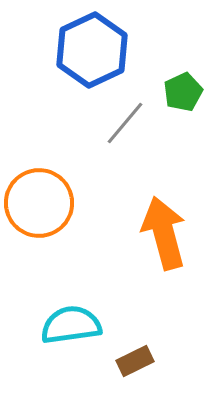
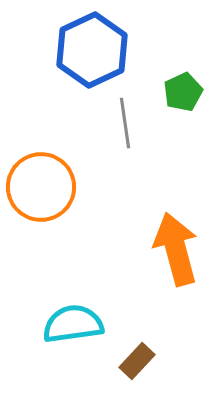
gray line: rotated 48 degrees counterclockwise
orange circle: moved 2 px right, 16 px up
orange arrow: moved 12 px right, 16 px down
cyan semicircle: moved 2 px right, 1 px up
brown rectangle: moved 2 px right; rotated 21 degrees counterclockwise
